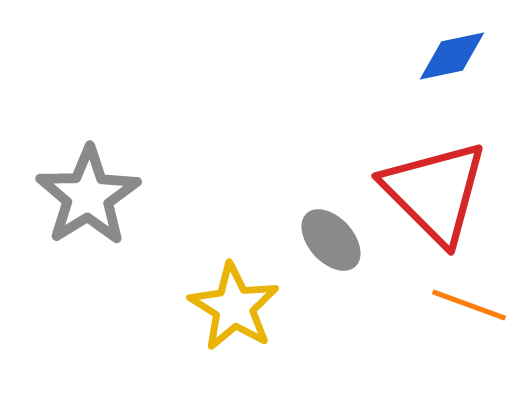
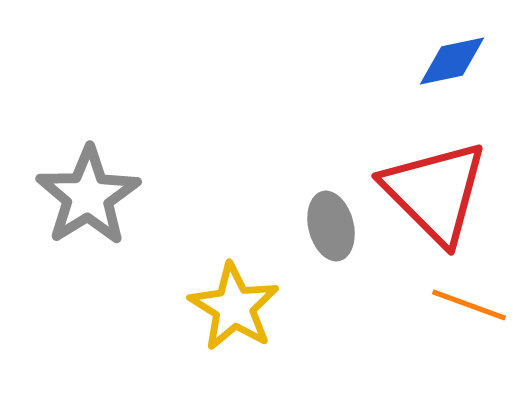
blue diamond: moved 5 px down
gray ellipse: moved 14 px up; rotated 28 degrees clockwise
